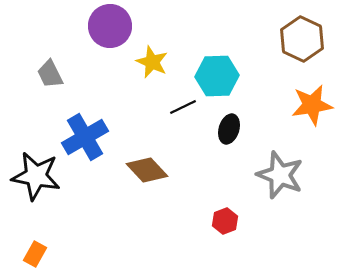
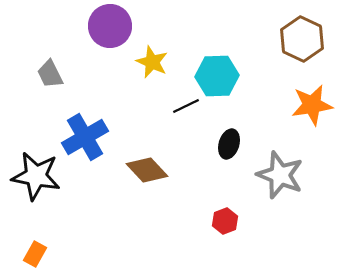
black line: moved 3 px right, 1 px up
black ellipse: moved 15 px down
